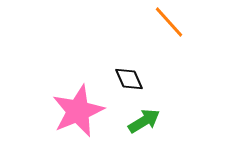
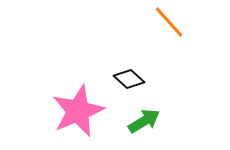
black diamond: rotated 24 degrees counterclockwise
